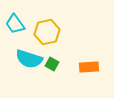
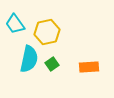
cyan semicircle: rotated 96 degrees counterclockwise
green square: rotated 24 degrees clockwise
